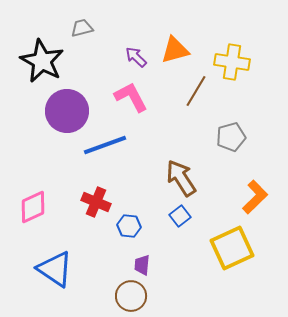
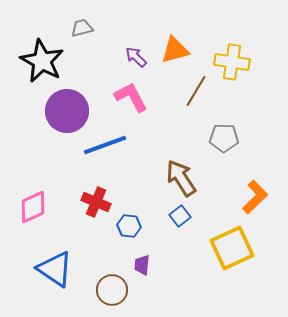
gray pentagon: moved 7 px left, 1 px down; rotated 16 degrees clockwise
brown circle: moved 19 px left, 6 px up
